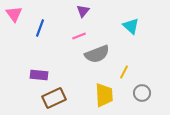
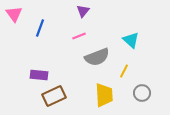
cyan triangle: moved 14 px down
gray semicircle: moved 3 px down
yellow line: moved 1 px up
brown rectangle: moved 2 px up
